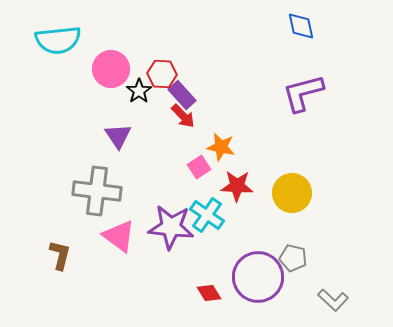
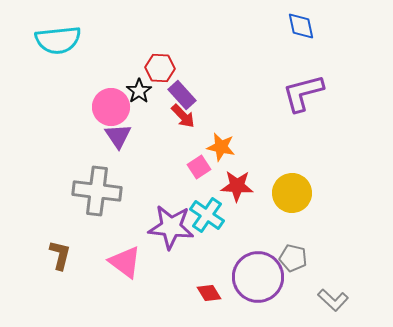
pink circle: moved 38 px down
red hexagon: moved 2 px left, 6 px up
pink triangle: moved 6 px right, 26 px down
